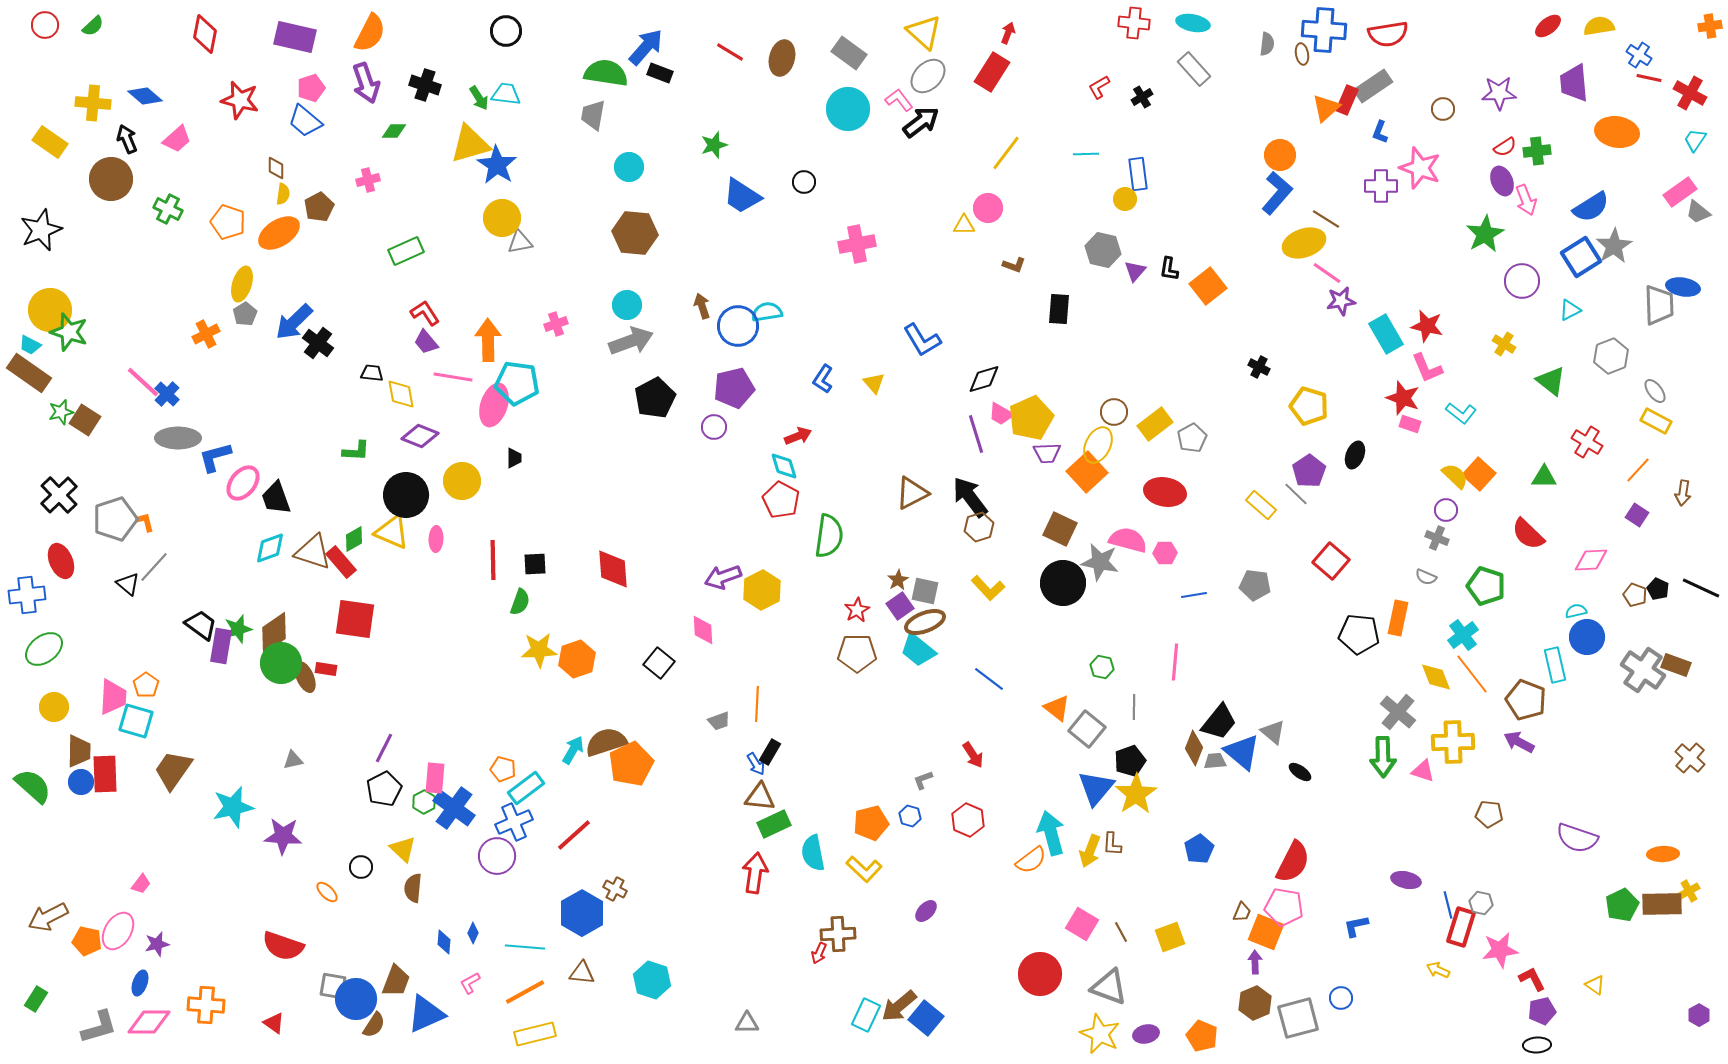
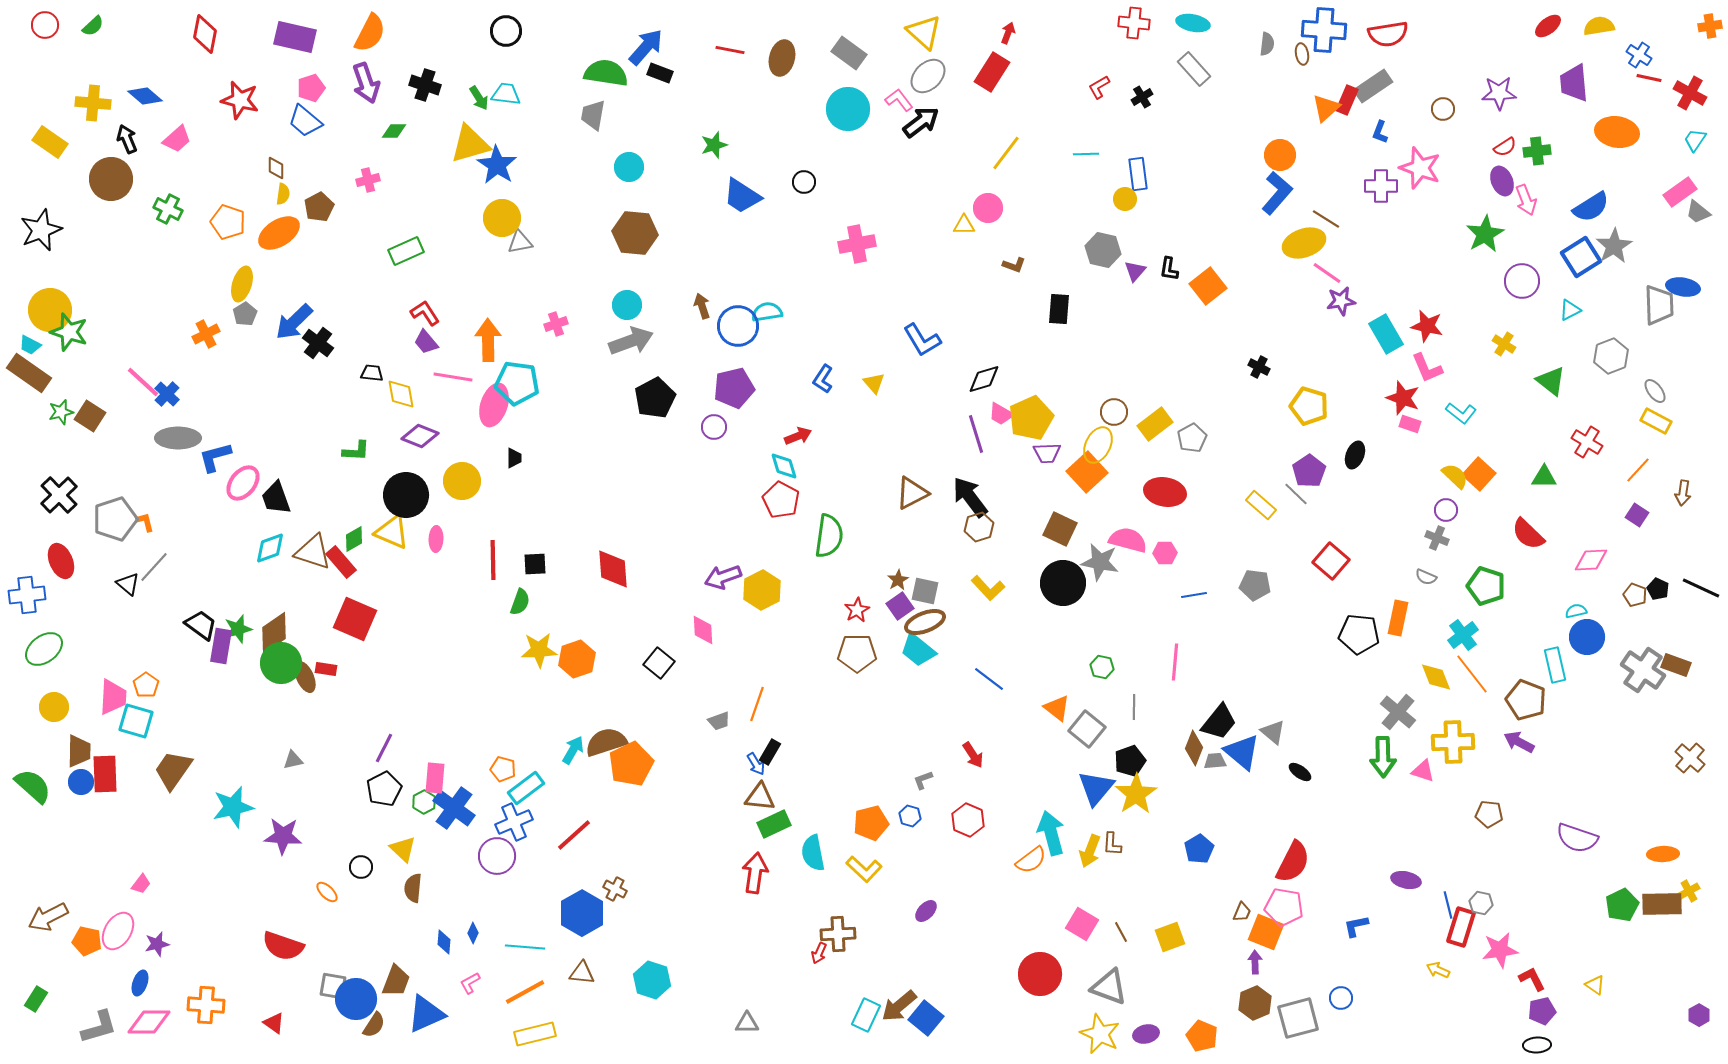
red line at (730, 52): moved 2 px up; rotated 20 degrees counterclockwise
brown square at (85, 420): moved 5 px right, 4 px up
red square at (355, 619): rotated 15 degrees clockwise
orange line at (757, 704): rotated 16 degrees clockwise
